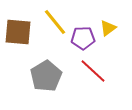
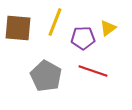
yellow line: rotated 60 degrees clockwise
brown square: moved 4 px up
red line: rotated 24 degrees counterclockwise
gray pentagon: rotated 12 degrees counterclockwise
